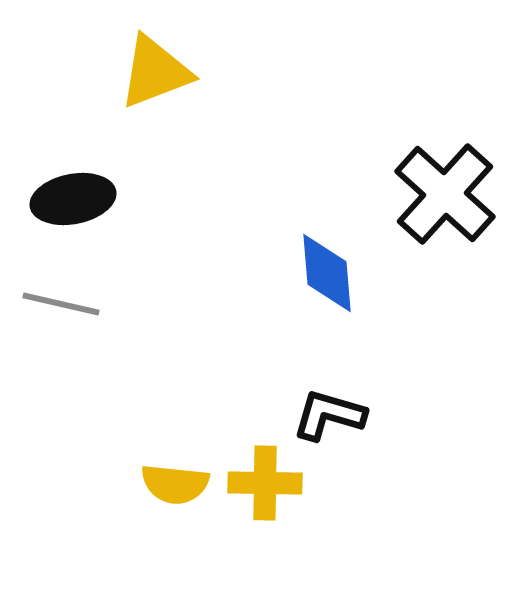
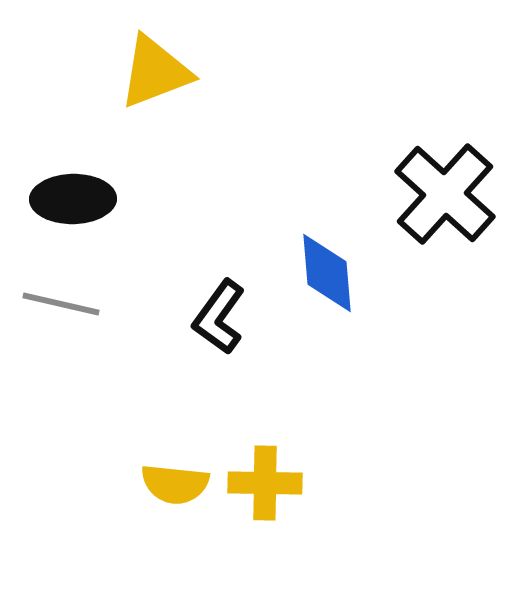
black ellipse: rotated 10 degrees clockwise
black L-shape: moved 110 px left, 98 px up; rotated 70 degrees counterclockwise
